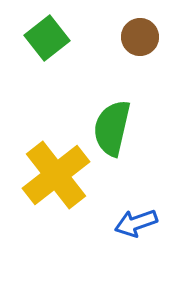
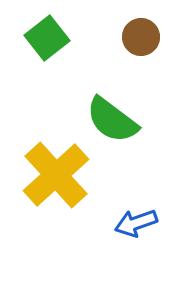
brown circle: moved 1 px right
green semicircle: moved 8 px up; rotated 66 degrees counterclockwise
yellow cross: rotated 4 degrees counterclockwise
